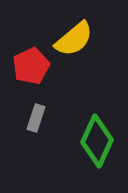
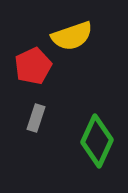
yellow semicircle: moved 2 px left, 3 px up; rotated 21 degrees clockwise
red pentagon: moved 2 px right
